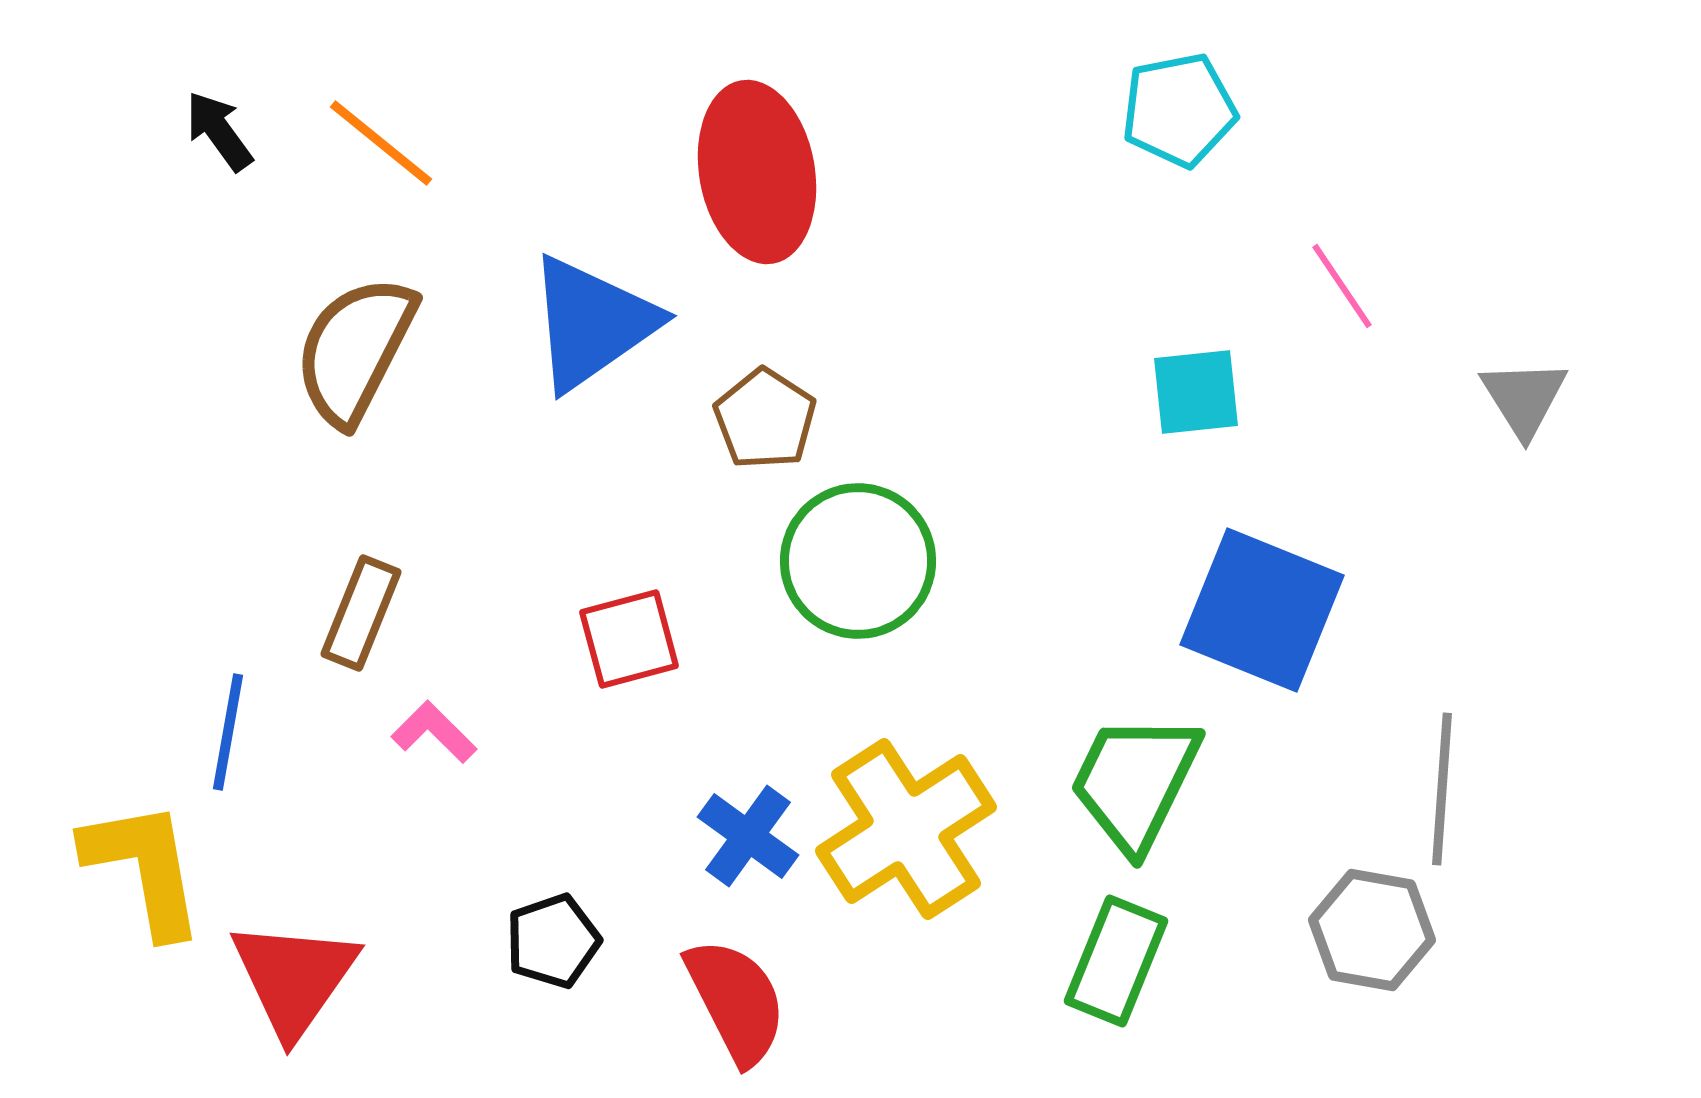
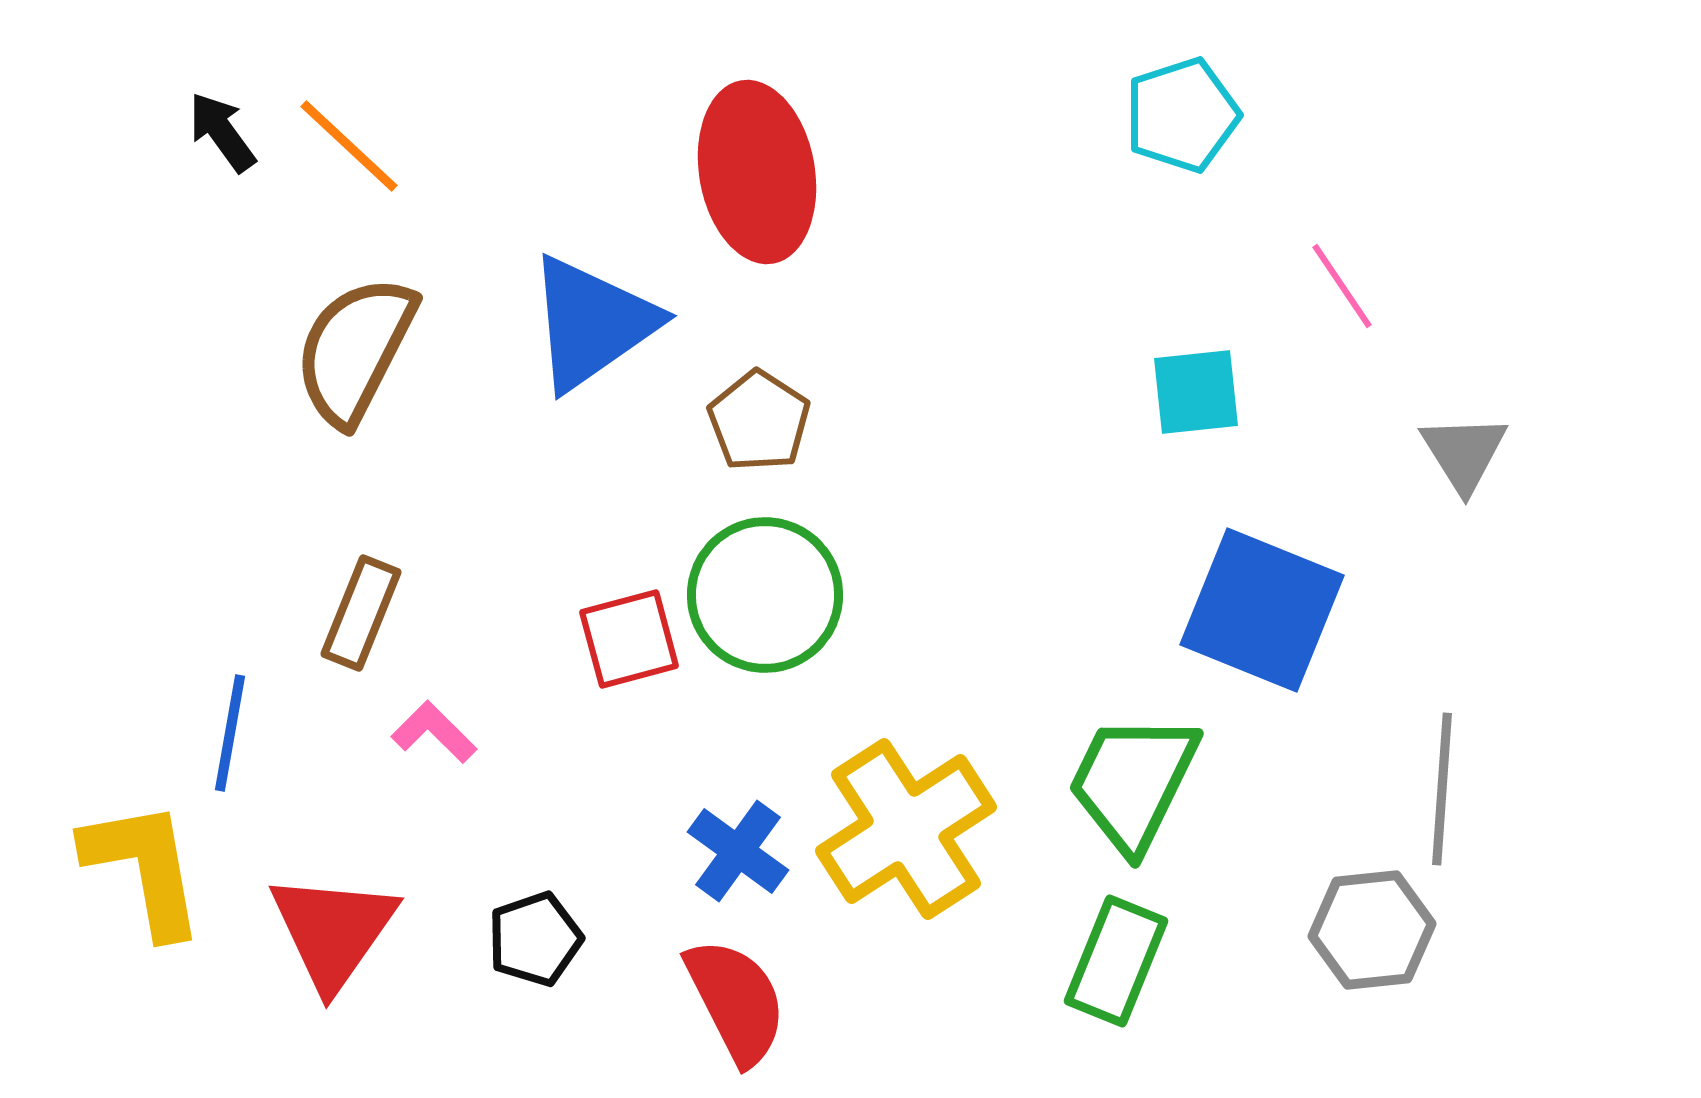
cyan pentagon: moved 3 px right, 5 px down; rotated 7 degrees counterclockwise
black arrow: moved 3 px right, 1 px down
orange line: moved 32 px left, 3 px down; rotated 4 degrees clockwise
gray triangle: moved 60 px left, 55 px down
brown pentagon: moved 6 px left, 2 px down
green circle: moved 93 px left, 34 px down
blue line: moved 2 px right, 1 px down
green trapezoid: moved 2 px left
blue cross: moved 10 px left, 15 px down
gray hexagon: rotated 16 degrees counterclockwise
black pentagon: moved 18 px left, 2 px up
red triangle: moved 39 px right, 47 px up
